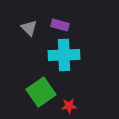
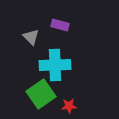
gray triangle: moved 2 px right, 9 px down
cyan cross: moved 9 px left, 10 px down
green square: moved 2 px down
